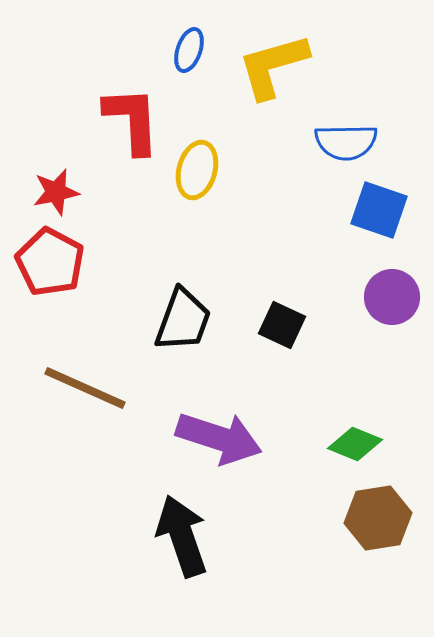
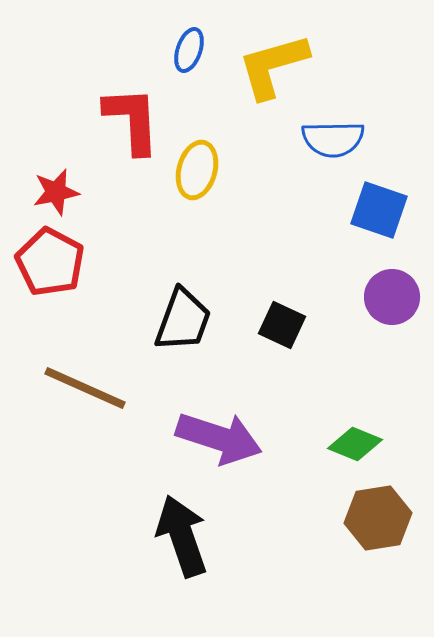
blue semicircle: moved 13 px left, 3 px up
